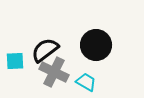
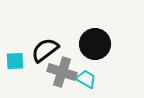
black circle: moved 1 px left, 1 px up
gray cross: moved 8 px right; rotated 8 degrees counterclockwise
cyan trapezoid: moved 3 px up
